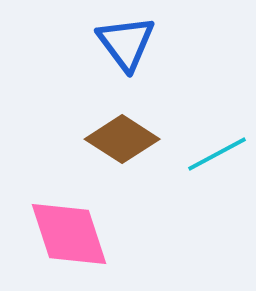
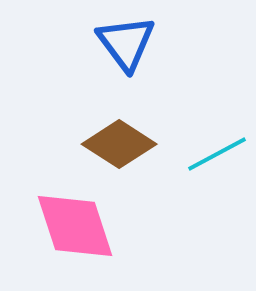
brown diamond: moved 3 px left, 5 px down
pink diamond: moved 6 px right, 8 px up
